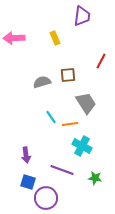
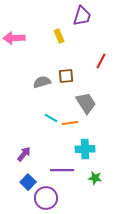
purple trapezoid: rotated 10 degrees clockwise
yellow rectangle: moved 4 px right, 2 px up
brown square: moved 2 px left, 1 px down
cyan line: moved 1 px down; rotated 24 degrees counterclockwise
orange line: moved 1 px up
cyan cross: moved 3 px right, 3 px down; rotated 30 degrees counterclockwise
purple arrow: moved 2 px left, 1 px up; rotated 133 degrees counterclockwise
purple line: rotated 20 degrees counterclockwise
blue square: rotated 28 degrees clockwise
